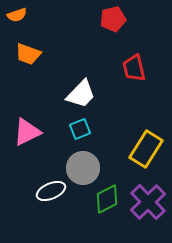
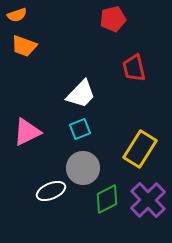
orange trapezoid: moved 4 px left, 8 px up
yellow rectangle: moved 6 px left
purple cross: moved 2 px up
